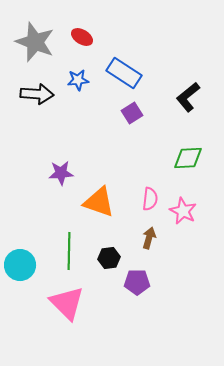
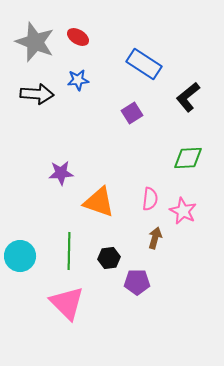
red ellipse: moved 4 px left
blue rectangle: moved 20 px right, 9 px up
brown arrow: moved 6 px right
cyan circle: moved 9 px up
